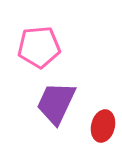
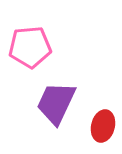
pink pentagon: moved 9 px left
